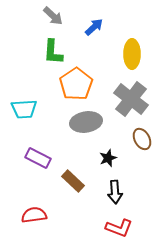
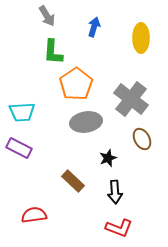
gray arrow: moved 6 px left; rotated 15 degrees clockwise
blue arrow: rotated 30 degrees counterclockwise
yellow ellipse: moved 9 px right, 16 px up
cyan trapezoid: moved 2 px left, 3 px down
purple rectangle: moved 19 px left, 10 px up
